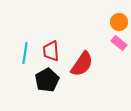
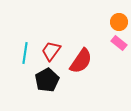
red trapezoid: rotated 40 degrees clockwise
red semicircle: moved 1 px left, 3 px up
